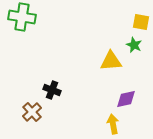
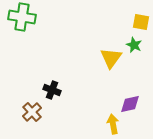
yellow triangle: moved 3 px up; rotated 50 degrees counterclockwise
purple diamond: moved 4 px right, 5 px down
